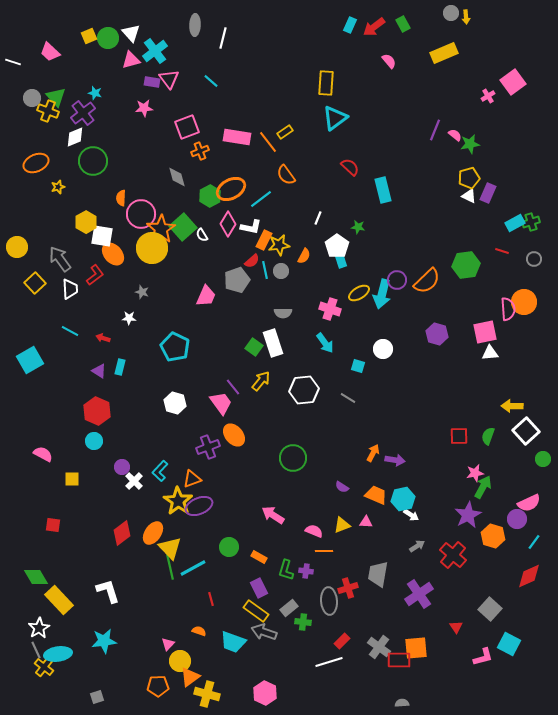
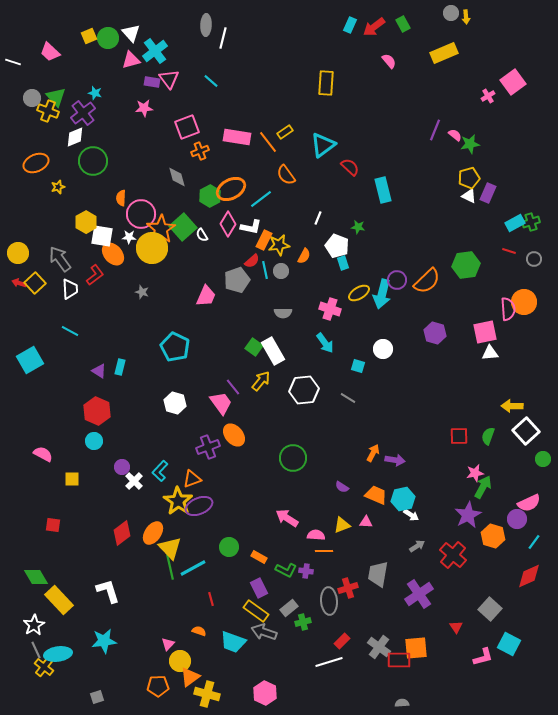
gray ellipse at (195, 25): moved 11 px right
cyan triangle at (335, 118): moved 12 px left, 27 px down
white pentagon at (337, 246): rotated 15 degrees counterclockwise
yellow circle at (17, 247): moved 1 px right, 6 px down
red line at (502, 251): moved 7 px right
cyan rectangle at (341, 261): moved 2 px right, 2 px down
white star at (129, 318): moved 81 px up
purple hexagon at (437, 334): moved 2 px left, 1 px up
red arrow at (103, 338): moved 84 px left, 55 px up
white rectangle at (273, 343): moved 8 px down; rotated 12 degrees counterclockwise
pink arrow at (273, 515): moved 14 px right, 3 px down
pink semicircle at (314, 531): moved 2 px right, 4 px down; rotated 18 degrees counterclockwise
green L-shape at (286, 570): rotated 80 degrees counterclockwise
green cross at (303, 622): rotated 21 degrees counterclockwise
white star at (39, 628): moved 5 px left, 3 px up
